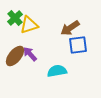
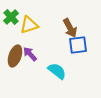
green cross: moved 4 px left, 1 px up
brown arrow: rotated 84 degrees counterclockwise
brown ellipse: rotated 20 degrees counterclockwise
cyan semicircle: rotated 48 degrees clockwise
